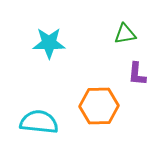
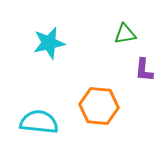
cyan star: rotated 12 degrees counterclockwise
purple L-shape: moved 7 px right, 4 px up
orange hexagon: rotated 6 degrees clockwise
